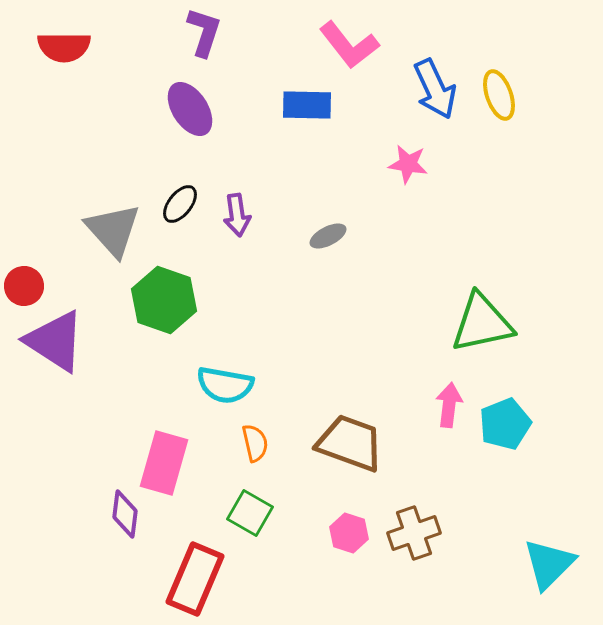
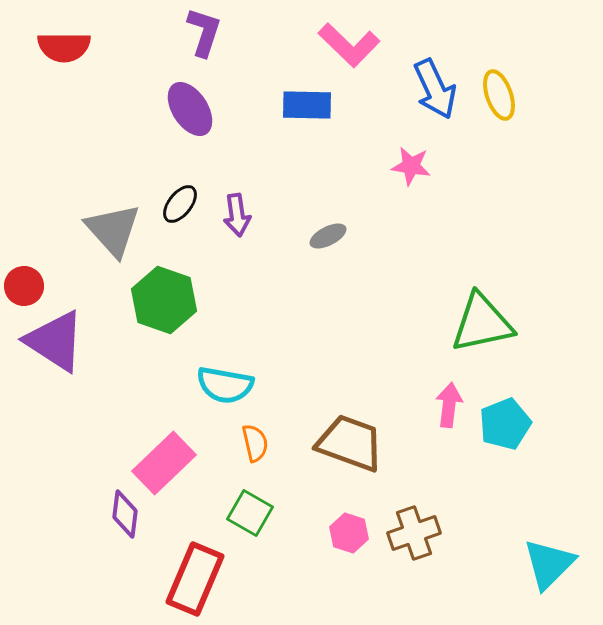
pink L-shape: rotated 8 degrees counterclockwise
pink star: moved 3 px right, 2 px down
pink rectangle: rotated 30 degrees clockwise
